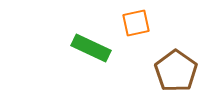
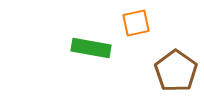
green rectangle: rotated 15 degrees counterclockwise
